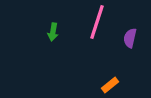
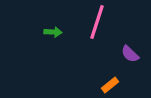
green arrow: rotated 96 degrees counterclockwise
purple semicircle: moved 16 px down; rotated 60 degrees counterclockwise
